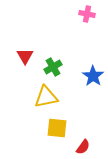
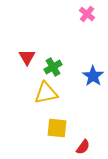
pink cross: rotated 28 degrees clockwise
red triangle: moved 2 px right, 1 px down
yellow triangle: moved 4 px up
